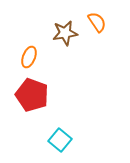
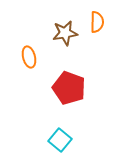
orange semicircle: rotated 35 degrees clockwise
orange ellipse: rotated 35 degrees counterclockwise
red pentagon: moved 37 px right, 7 px up
